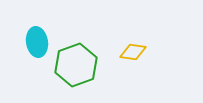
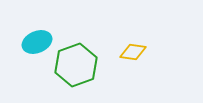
cyan ellipse: rotated 76 degrees clockwise
